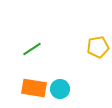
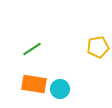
orange rectangle: moved 4 px up
